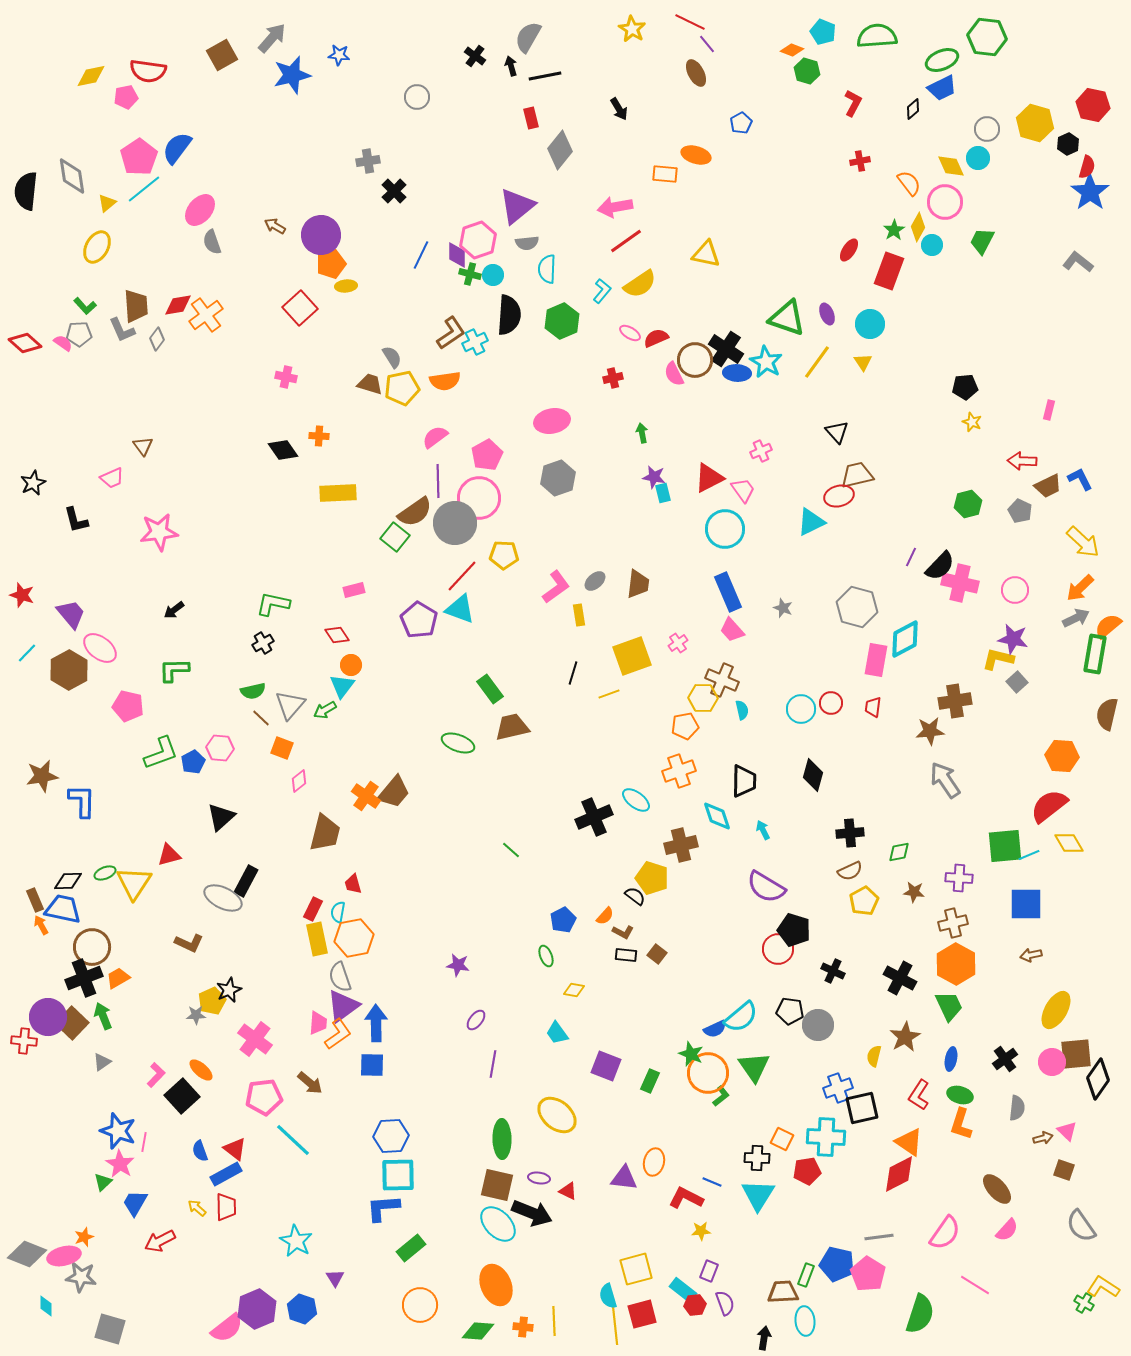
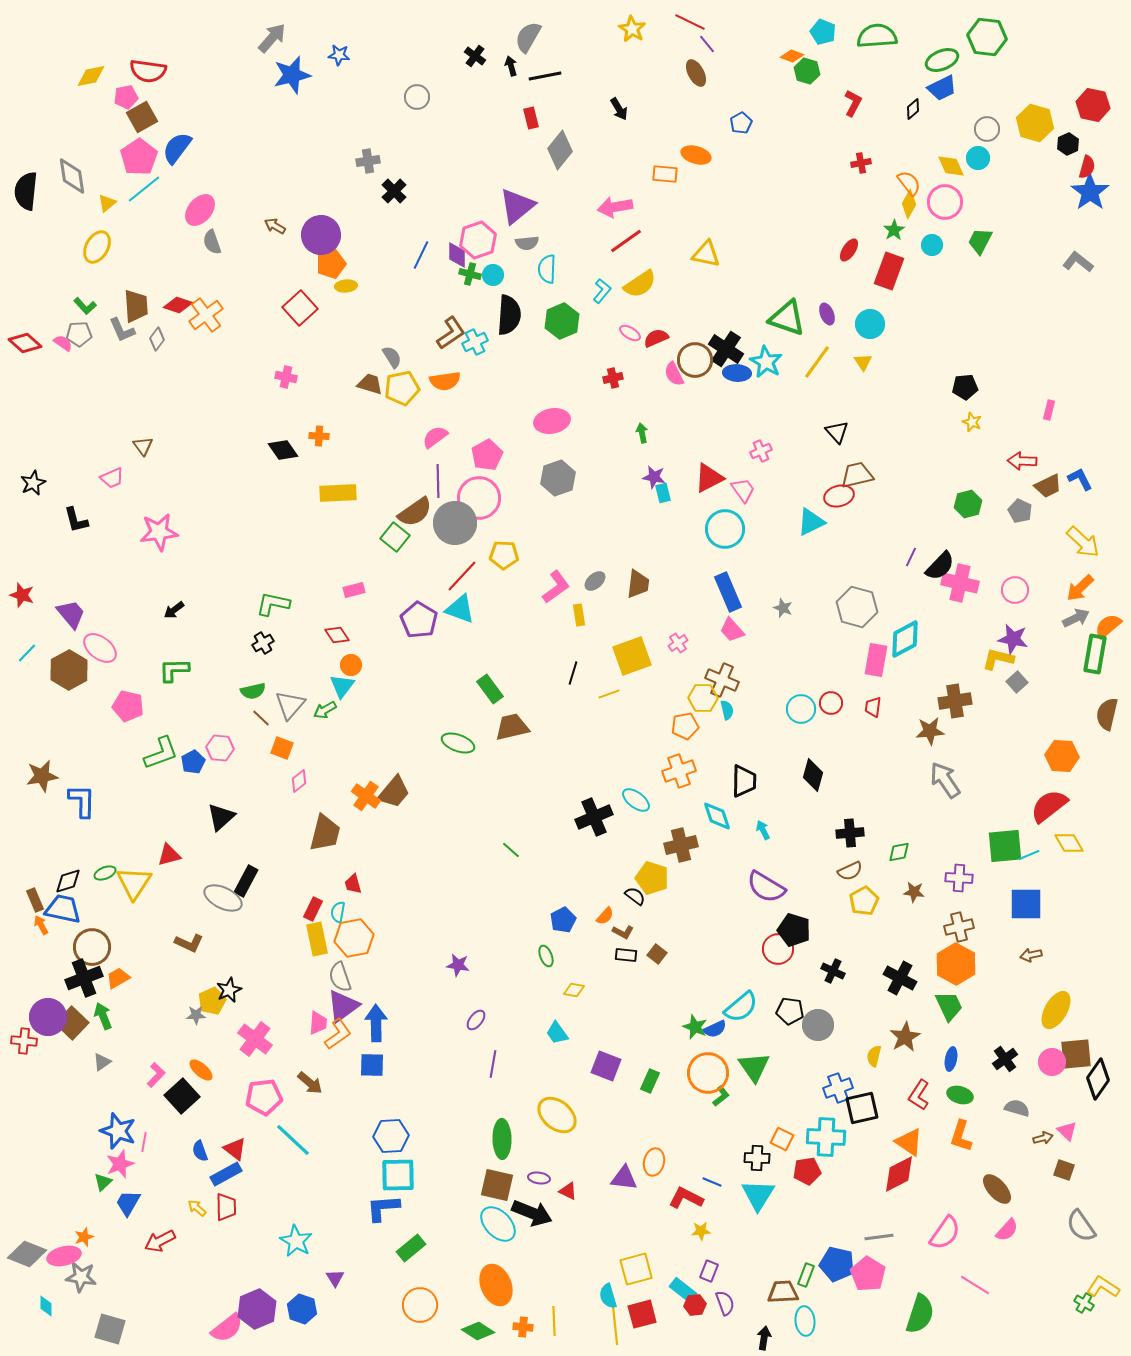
orange diamond at (792, 50): moved 6 px down
brown square at (222, 55): moved 80 px left, 62 px down
red cross at (860, 161): moved 1 px right, 2 px down
yellow diamond at (918, 227): moved 9 px left, 23 px up
green trapezoid at (982, 241): moved 2 px left
red diamond at (178, 305): rotated 28 degrees clockwise
cyan semicircle at (742, 710): moved 15 px left
black diamond at (68, 881): rotated 16 degrees counterclockwise
brown cross at (953, 923): moved 6 px right, 4 px down
cyan semicircle at (741, 1017): moved 10 px up
green star at (691, 1054): moved 4 px right, 27 px up
gray semicircle at (1017, 1108): rotated 80 degrees counterclockwise
orange L-shape at (961, 1124): moved 12 px down
pink star at (120, 1164): rotated 20 degrees clockwise
blue trapezoid at (135, 1203): moved 7 px left
green diamond at (478, 1331): rotated 28 degrees clockwise
